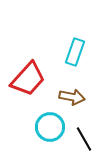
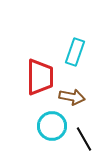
red trapezoid: moved 12 px right, 2 px up; rotated 42 degrees counterclockwise
cyan circle: moved 2 px right, 1 px up
